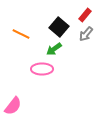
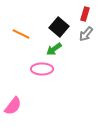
red rectangle: moved 1 px up; rotated 24 degrees counterclockwise
